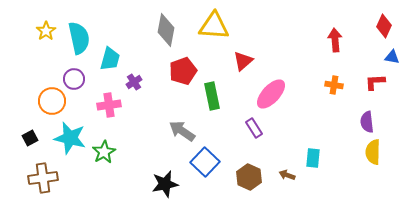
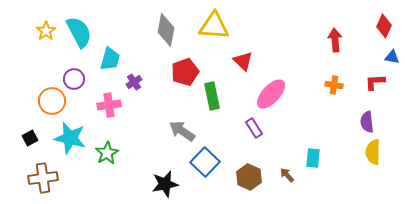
cyan semicircle: moved 6 px up; rotated 16 degrees counterclockwise
red triangle: rotated 35 degrees counterclockwise
red pentagon: moved 2 px right, 1 px down
green star: moved 3 px right, 1 px down
brown arrow: rotated 28 degrees clockwise
